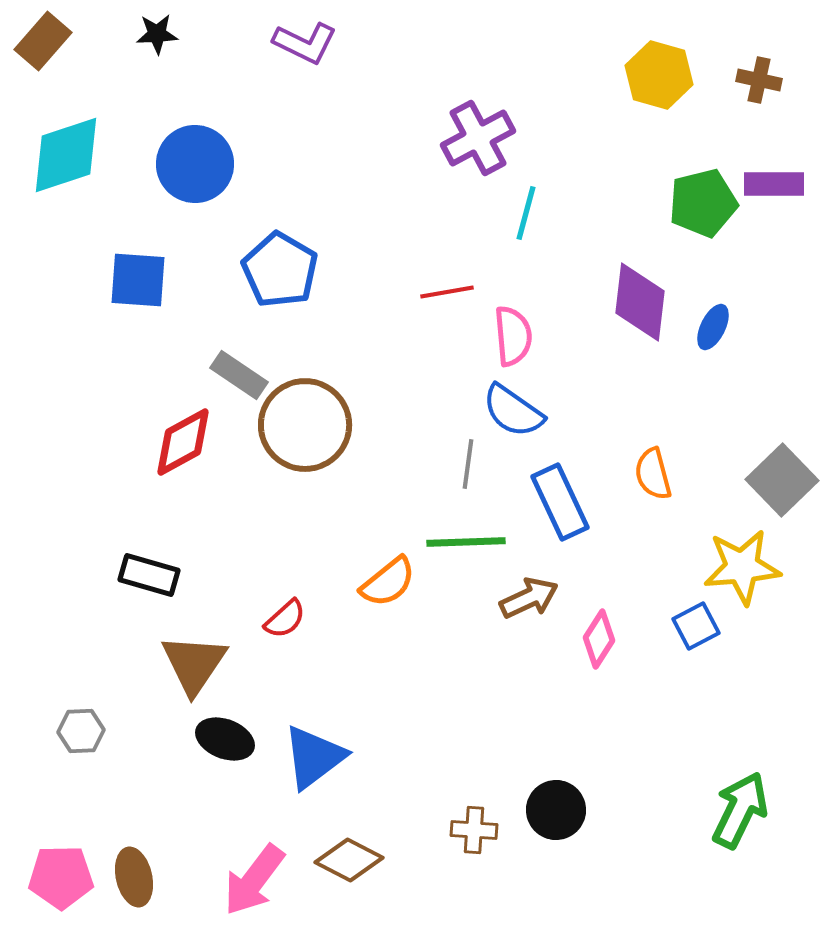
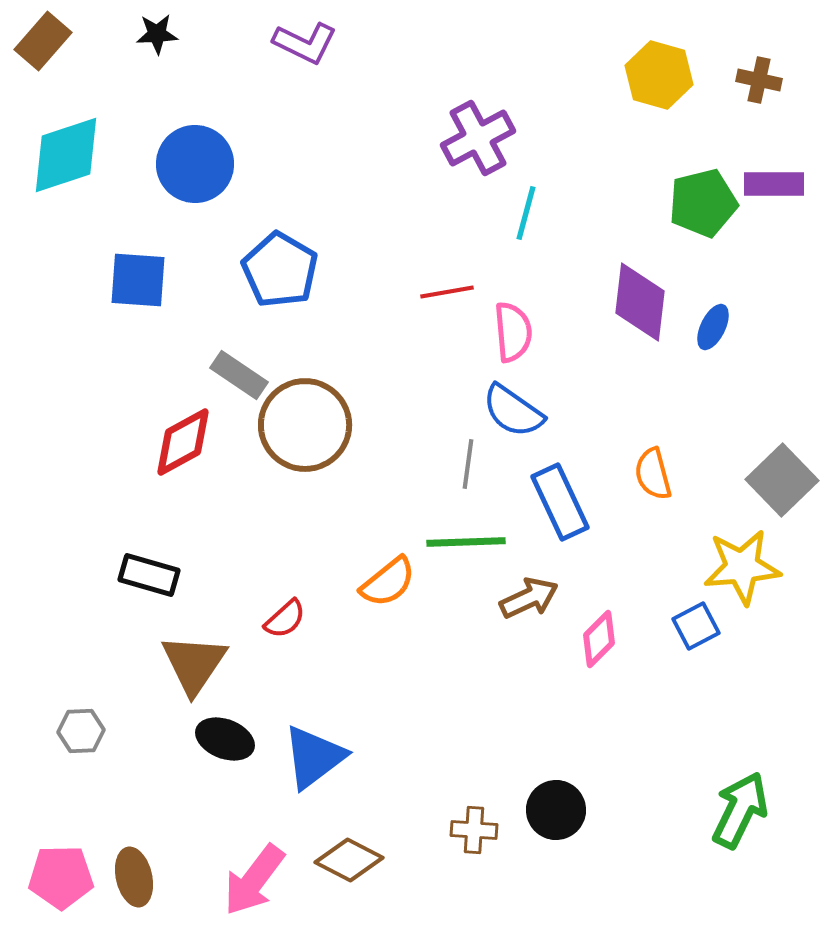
pink semicircle at (513, 336): moved 4 px up
pink diamond at (599, 639): rotated 12 degrees clockwise
